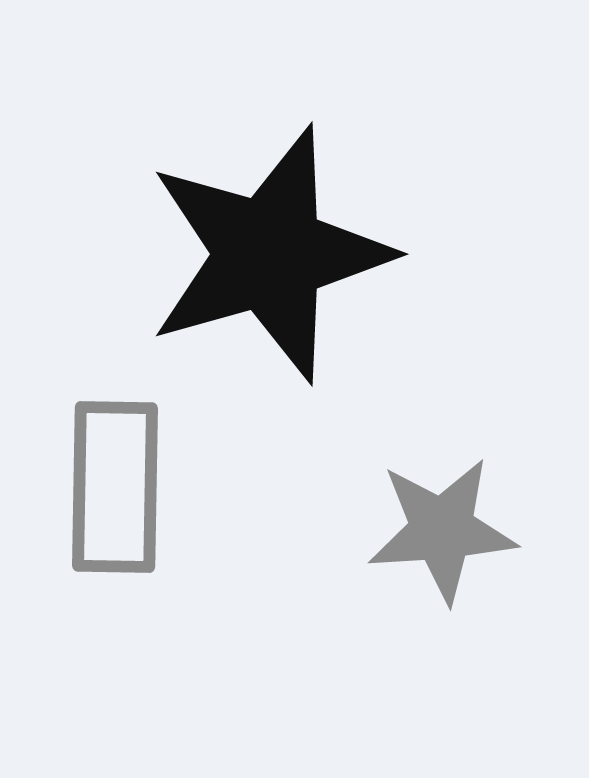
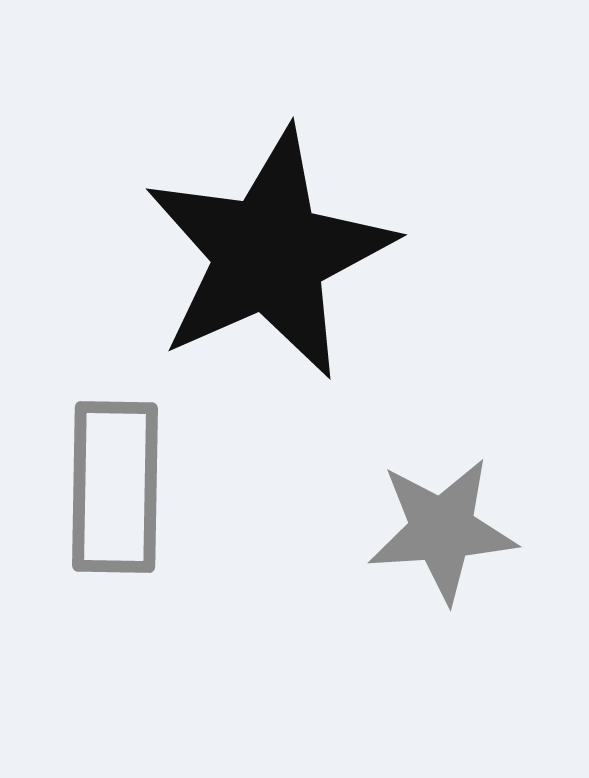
black star: rotated 8 degrees counterclockwise
